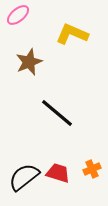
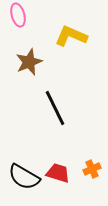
pink ellipse: rotated 65 degrees counterclockwise
yellow L-shape: moved 1 px left, 2 px down
black line: moved 2 px left, 5 px up; rotated 24 degrees clockwise
black semicircle: rotated 112 degrees counterclockwise
